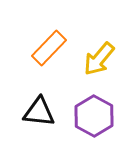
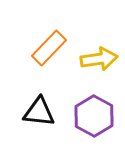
yellow arrow: rotated 138 degrees counterclockwise
